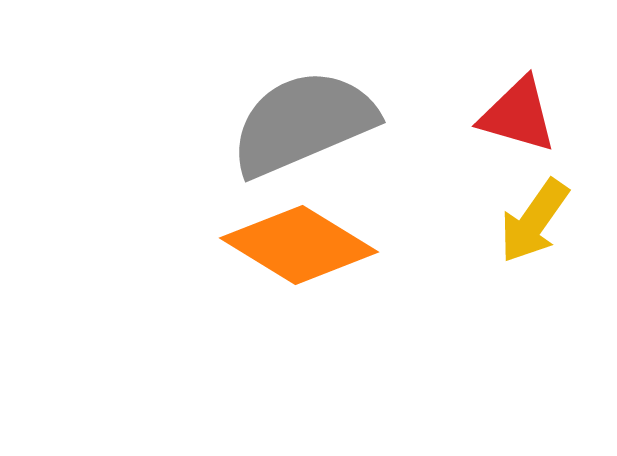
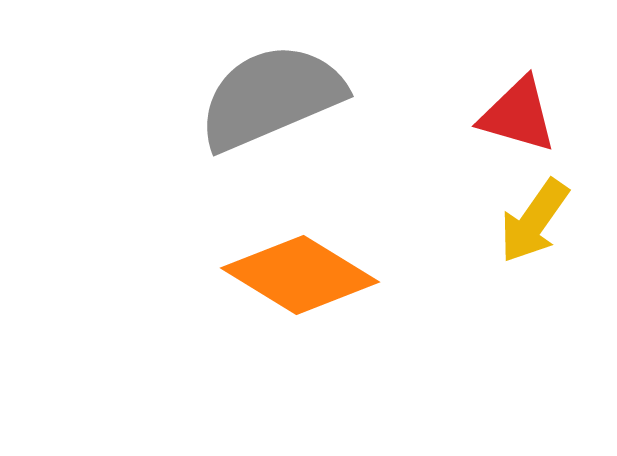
gray semicircle: moved 32 px left, 26 px up
orange diamond: moved 1 px right, 30 px down
